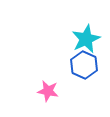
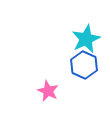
pink star: rotated 15 degrees clockwise
